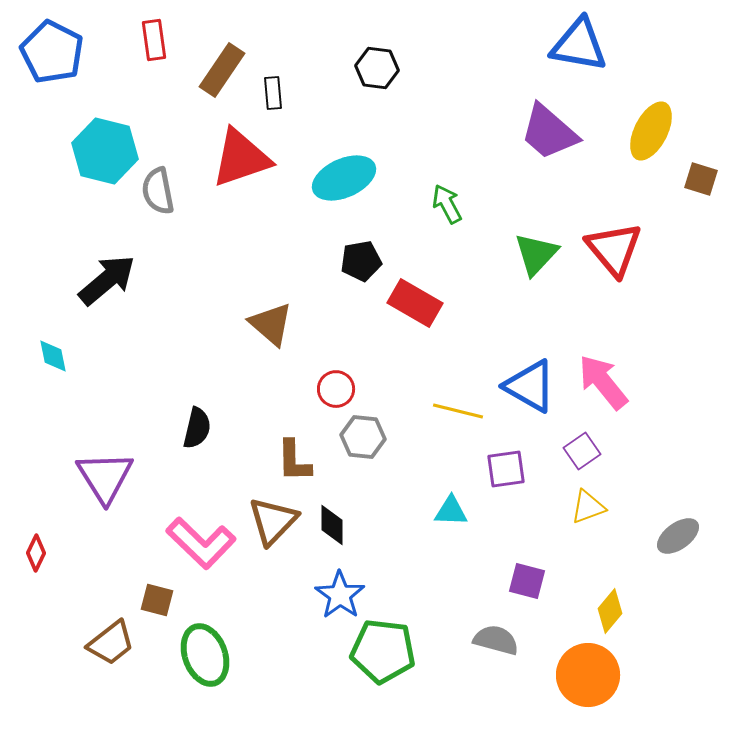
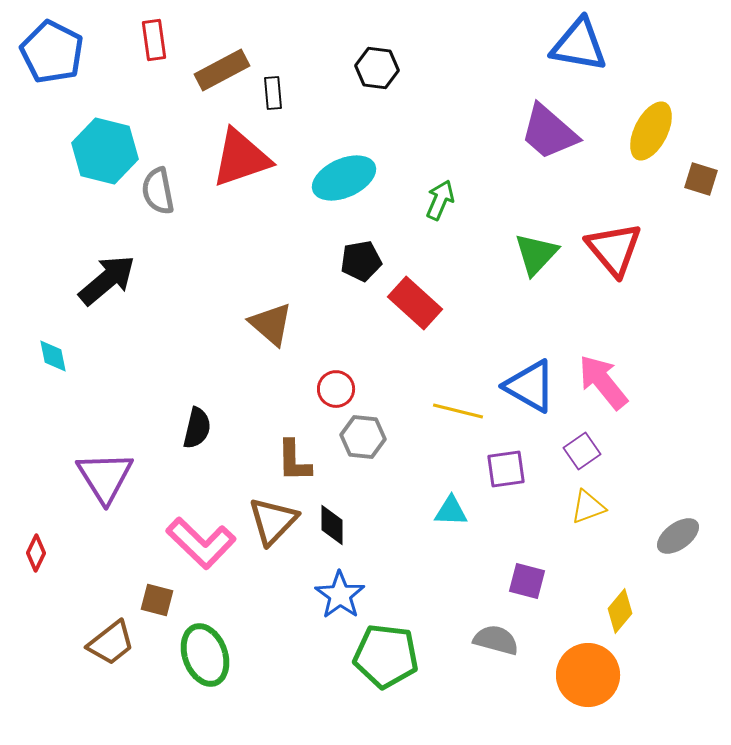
brown rectangle at (222, 70): rotated 28 degrees clockwise
green arrow at (447, 204): moved 7 px left, 4 px up; rotated 51 degrees clockwise
red rectangle at (415, 303): rotated 12 degrees clockwise
yellow diamond at (610, 611): moved 10 px right
green pentagon at (383, 651): moved 3 px right, 5 px down
